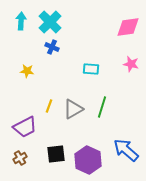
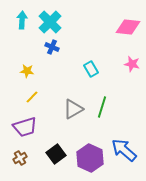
cyan arrow: moved 1 px right, 1 px up
pink diamond: rotated 15 degrees clockwise
pink star: moved 1 px right
cyan rectangle: rotated 56 degrees clockwise
yellow line: moved 17 px left, 9 px up; rotated 24 degrees clockwise
purple trapezoid: rotated 10 degrees clockwise
blue arrow: moved 2 px left
black square: rotated 30 degrees counterclockwise
purple hexagon: moved 2 px right, 2 px up
